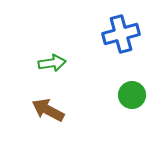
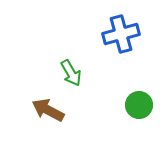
green arrow: moved 19 px right, 10 px down; rotated 68 degrees clockwise
green circle: moved 7 px right, 10 px down
